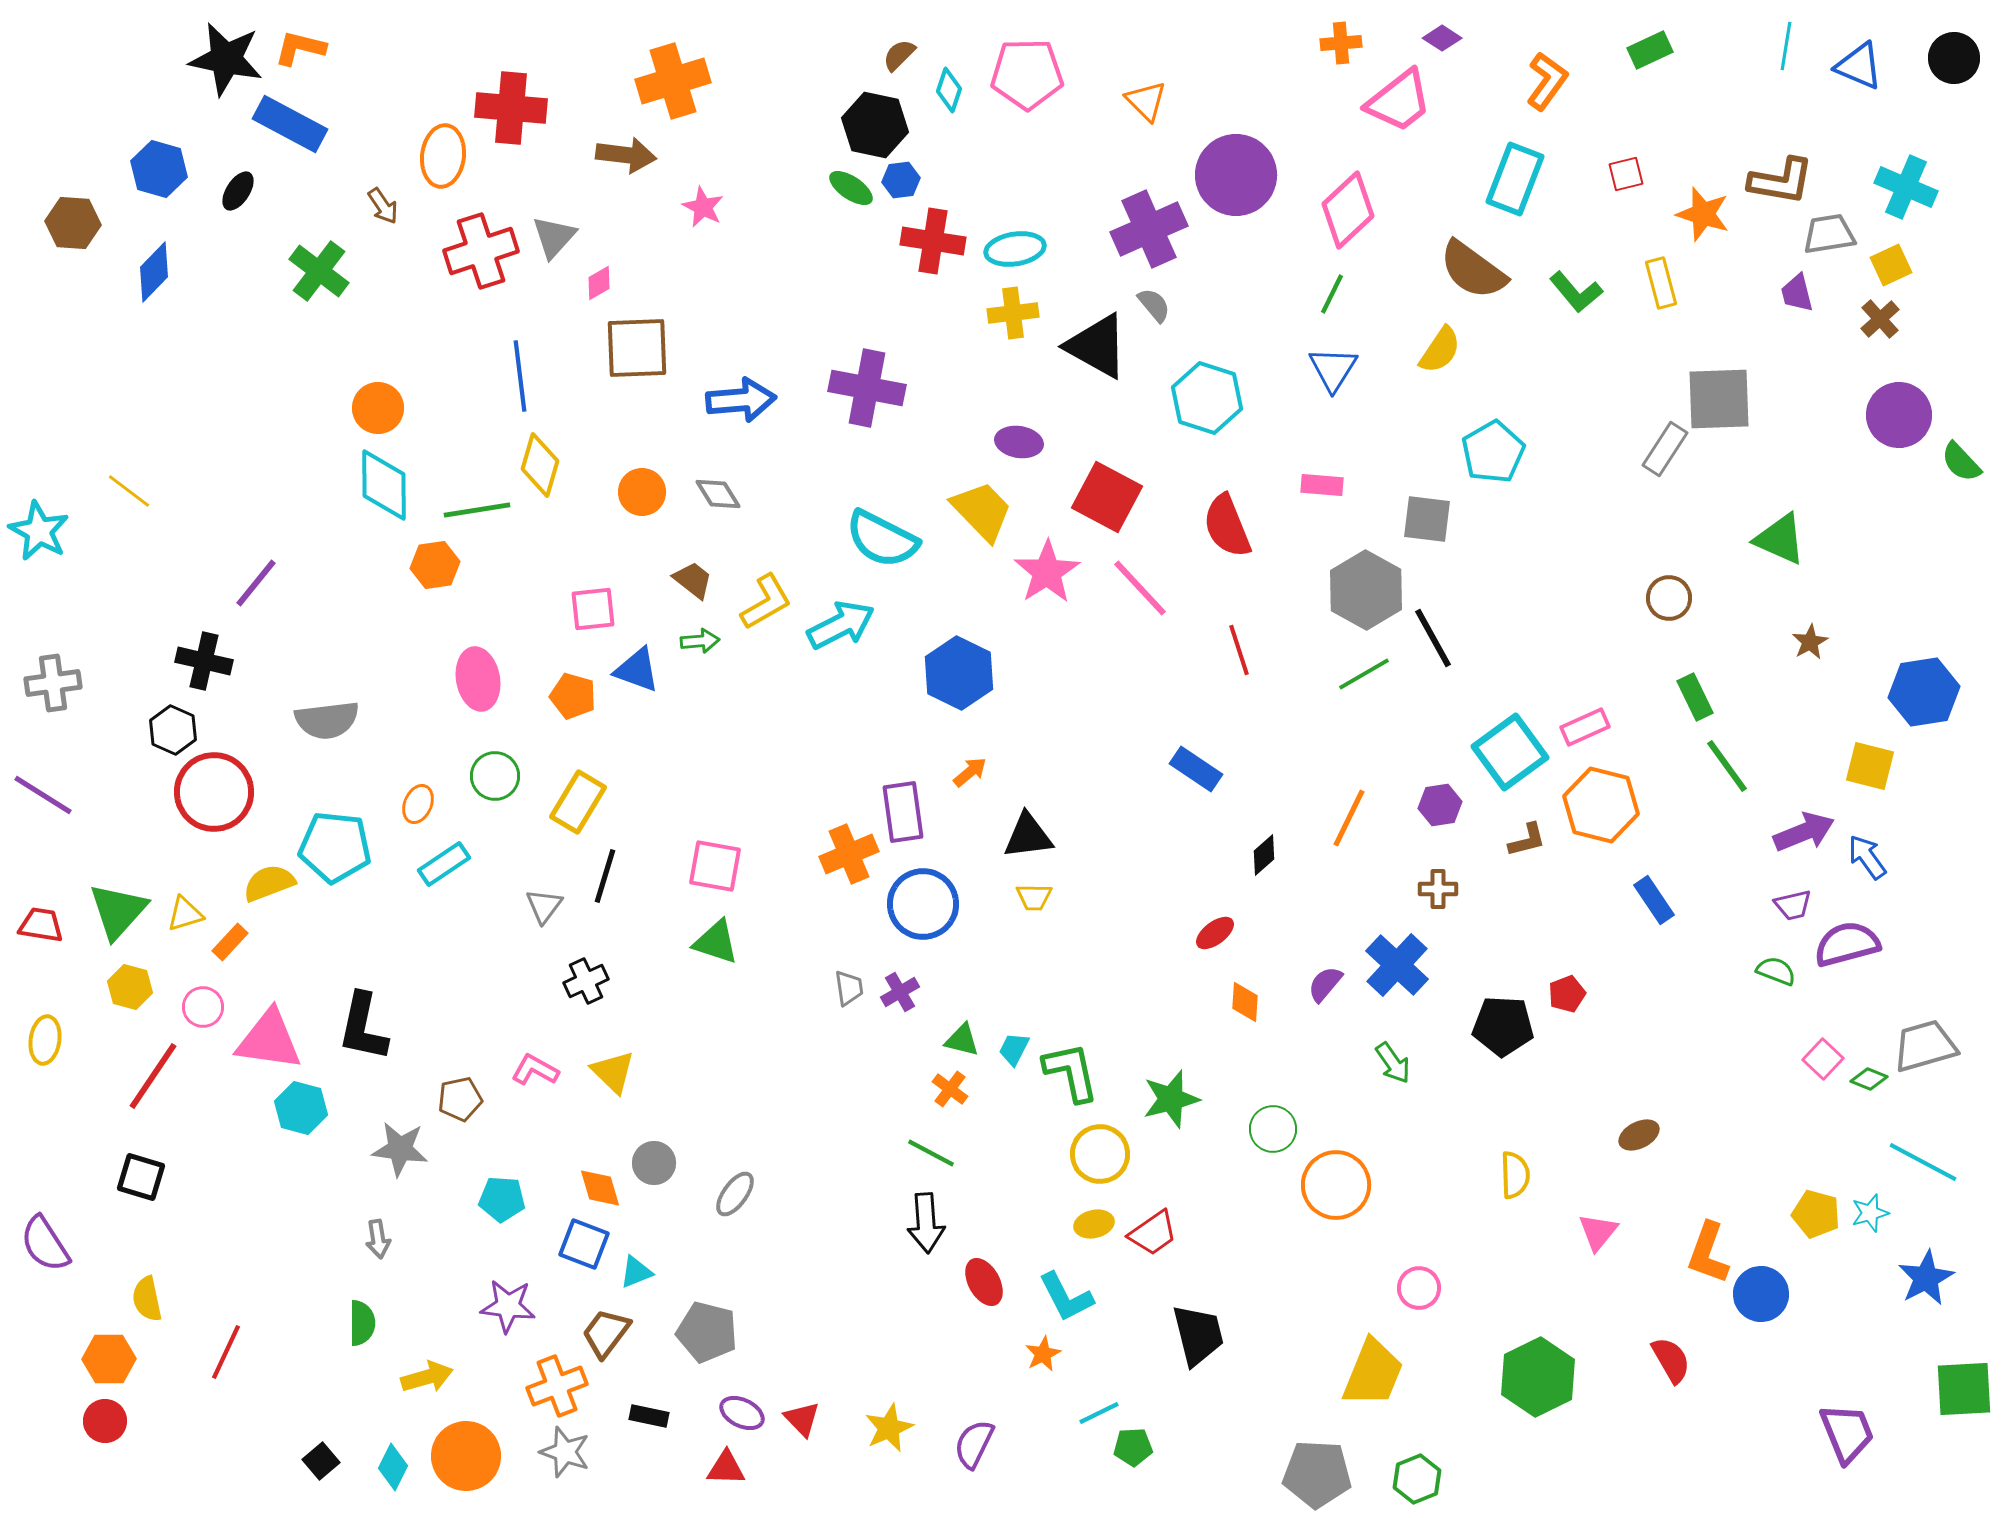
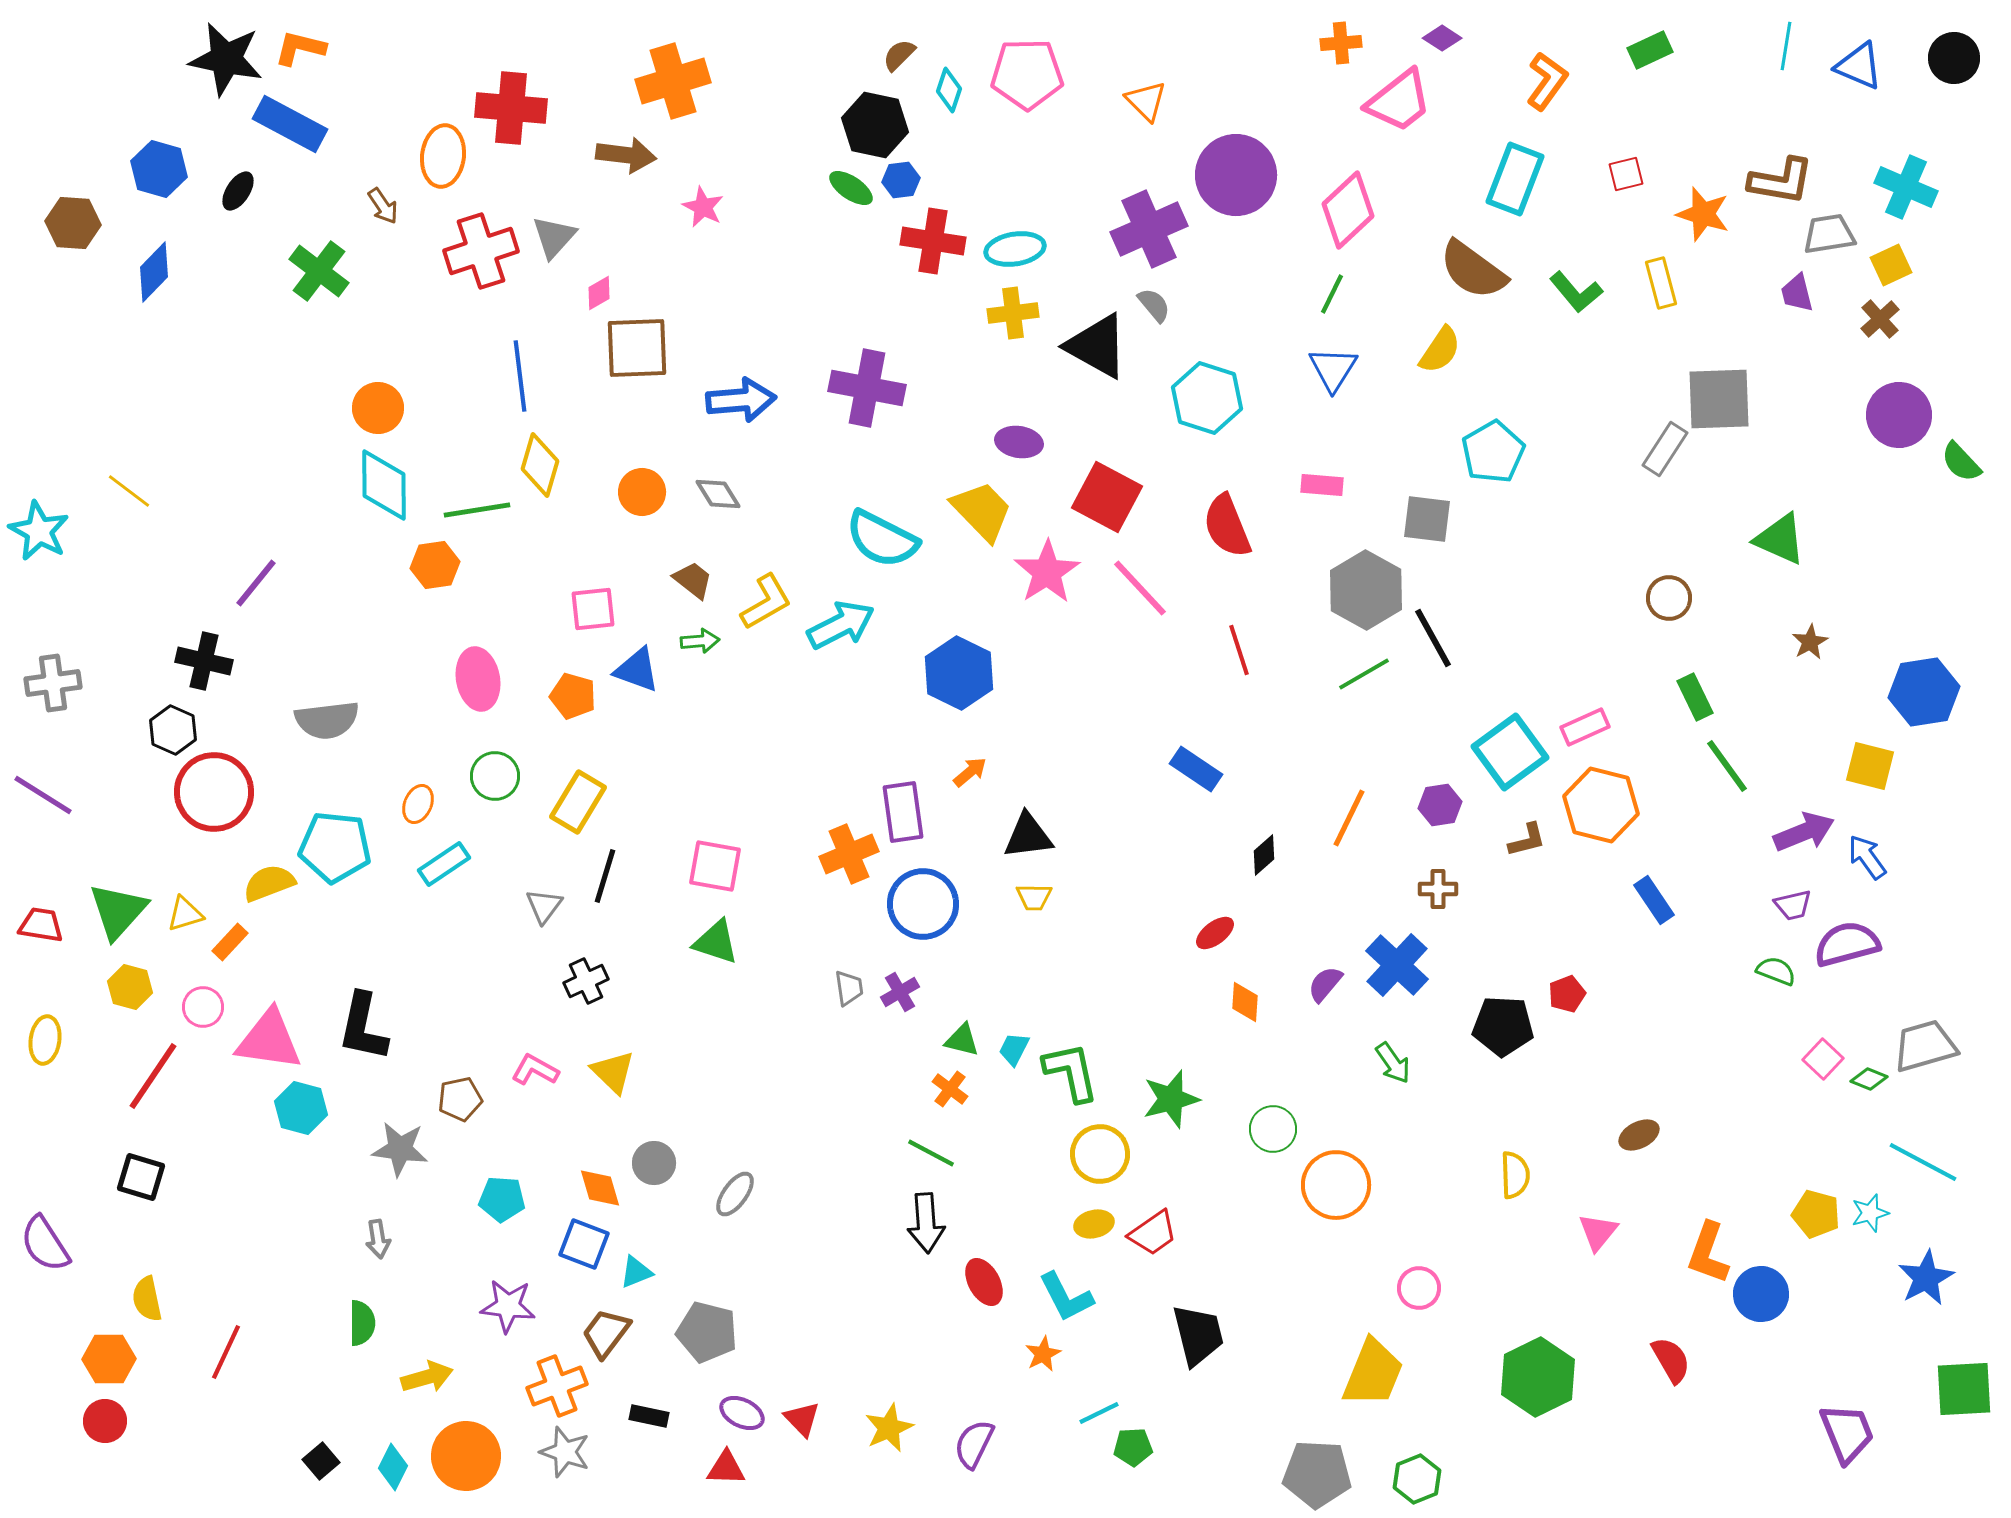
pink diamond at (599, 283): moved 10 px down
